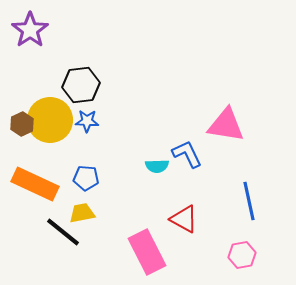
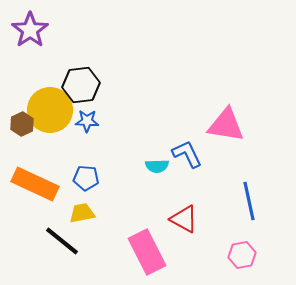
yellow circle: moved 10 px up
black line: moved 1 px left, 9 px down
